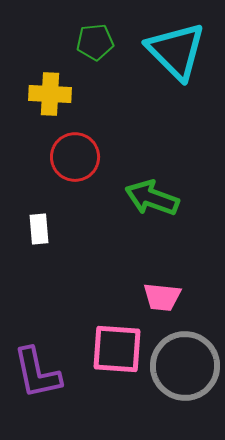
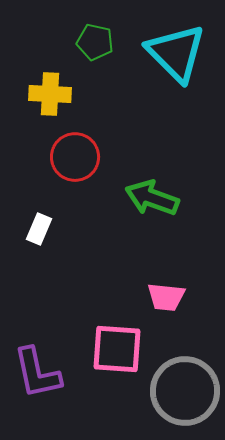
green pentagon: rotated 18 degrees clockwise
cyan triangle: moved 2 px down
white rectangle: rotated 28 degrees clockwise
pink trapezoid: moved 4 px right
gray circle: moved 25 px down
